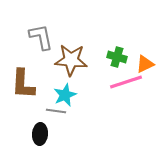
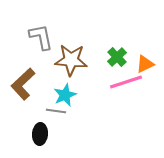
green cross: rotated 30 degrees clockwise
brown L-shape: rotated 44 degrees clockwise
